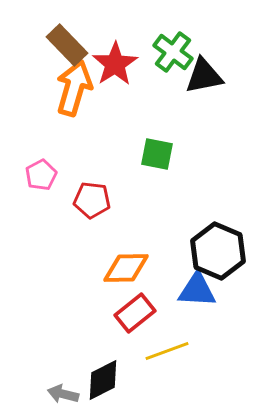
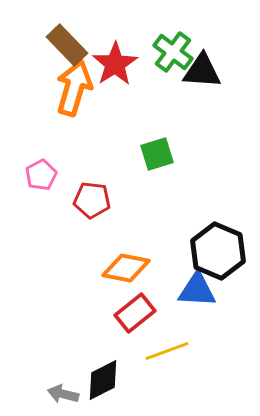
black triangle: moved 2 px left, 5 px up; rotated 15 degrees clockwise
green square: rotated 28 degrees counterclockwise
orange diamond: rotated 12 degrees clockwise
